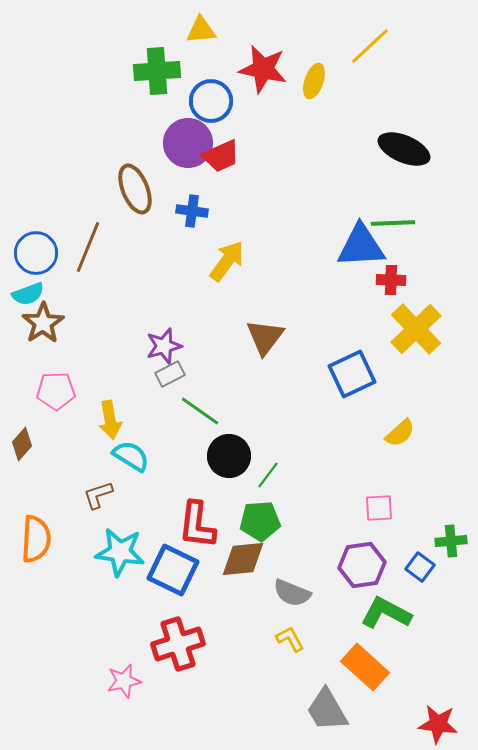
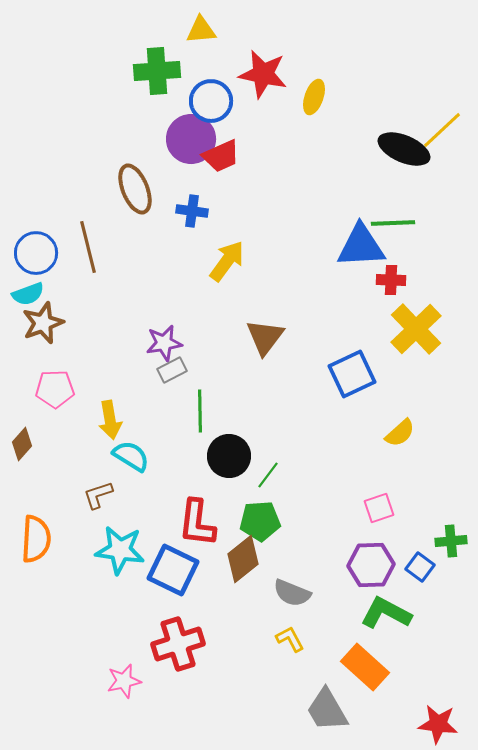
yellow line at (370, 46): moved 72 px right, 84 px down
red star at (263, 69): moved 5 px down
yellow ellipse at (314, 81): moved 16 px down
purple circle at (188, 143): moved 3 px right, 4 px up
brown line at (88, 247): rotated 36 degrees counterclockwise
brown star at (43, 323): rotated 12 degrees clockwise
purple star at (164, 346): moved 3 px up; rotated 6 degrees clockwise
gray rectangle at (170, 374): moved 2 px right, 4 px up
pink pentagon at (56, 391): moved 1 px left, 2 px up
green line at (200, 411): rotated 54 degrees clockwise
pink square at (379, 508): rotated 16 degrees counterclockwise
red L-shape at (197, 525): moved 2 px up
cyan star at (120, 552): moved 2 px up
brown diamond at (243, 559): rotated 33 degrees counterclockwise
purple hexagon at (362, 565): moved 9 px right; rotated 6 degrees clockwise
